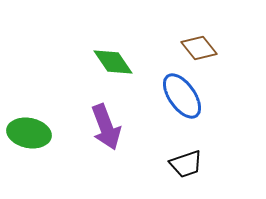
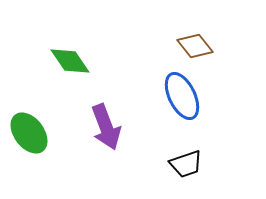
brown diamond: moved 4 px left, 2 px up
green diamond: moved 43 px left, 1 px up
blue ellipse: rotated 9 degrees clockwise
green ellipse: rotated 42 degrees clockwise
